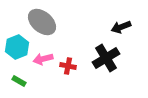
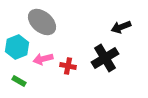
black cross: moved 1 px left
